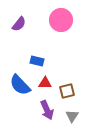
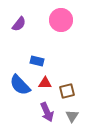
purple arrow: moved 2 px down
